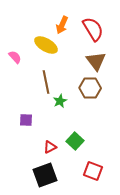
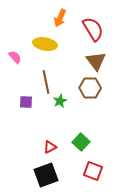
orange arrow: moved 2 px left, 7 px up
yellow ellipse: moved 1 px left, 1 px up; rotated 20 degrees counterclockwise
purple square: moved 18 px up
green square: moved 6 px right, 1 px down
black square: moved 1 px right
